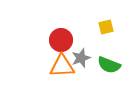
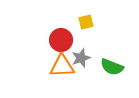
yellow square: moved 20 px left, 5 px up
green semicircle: moved 3 px right, 2 px down
